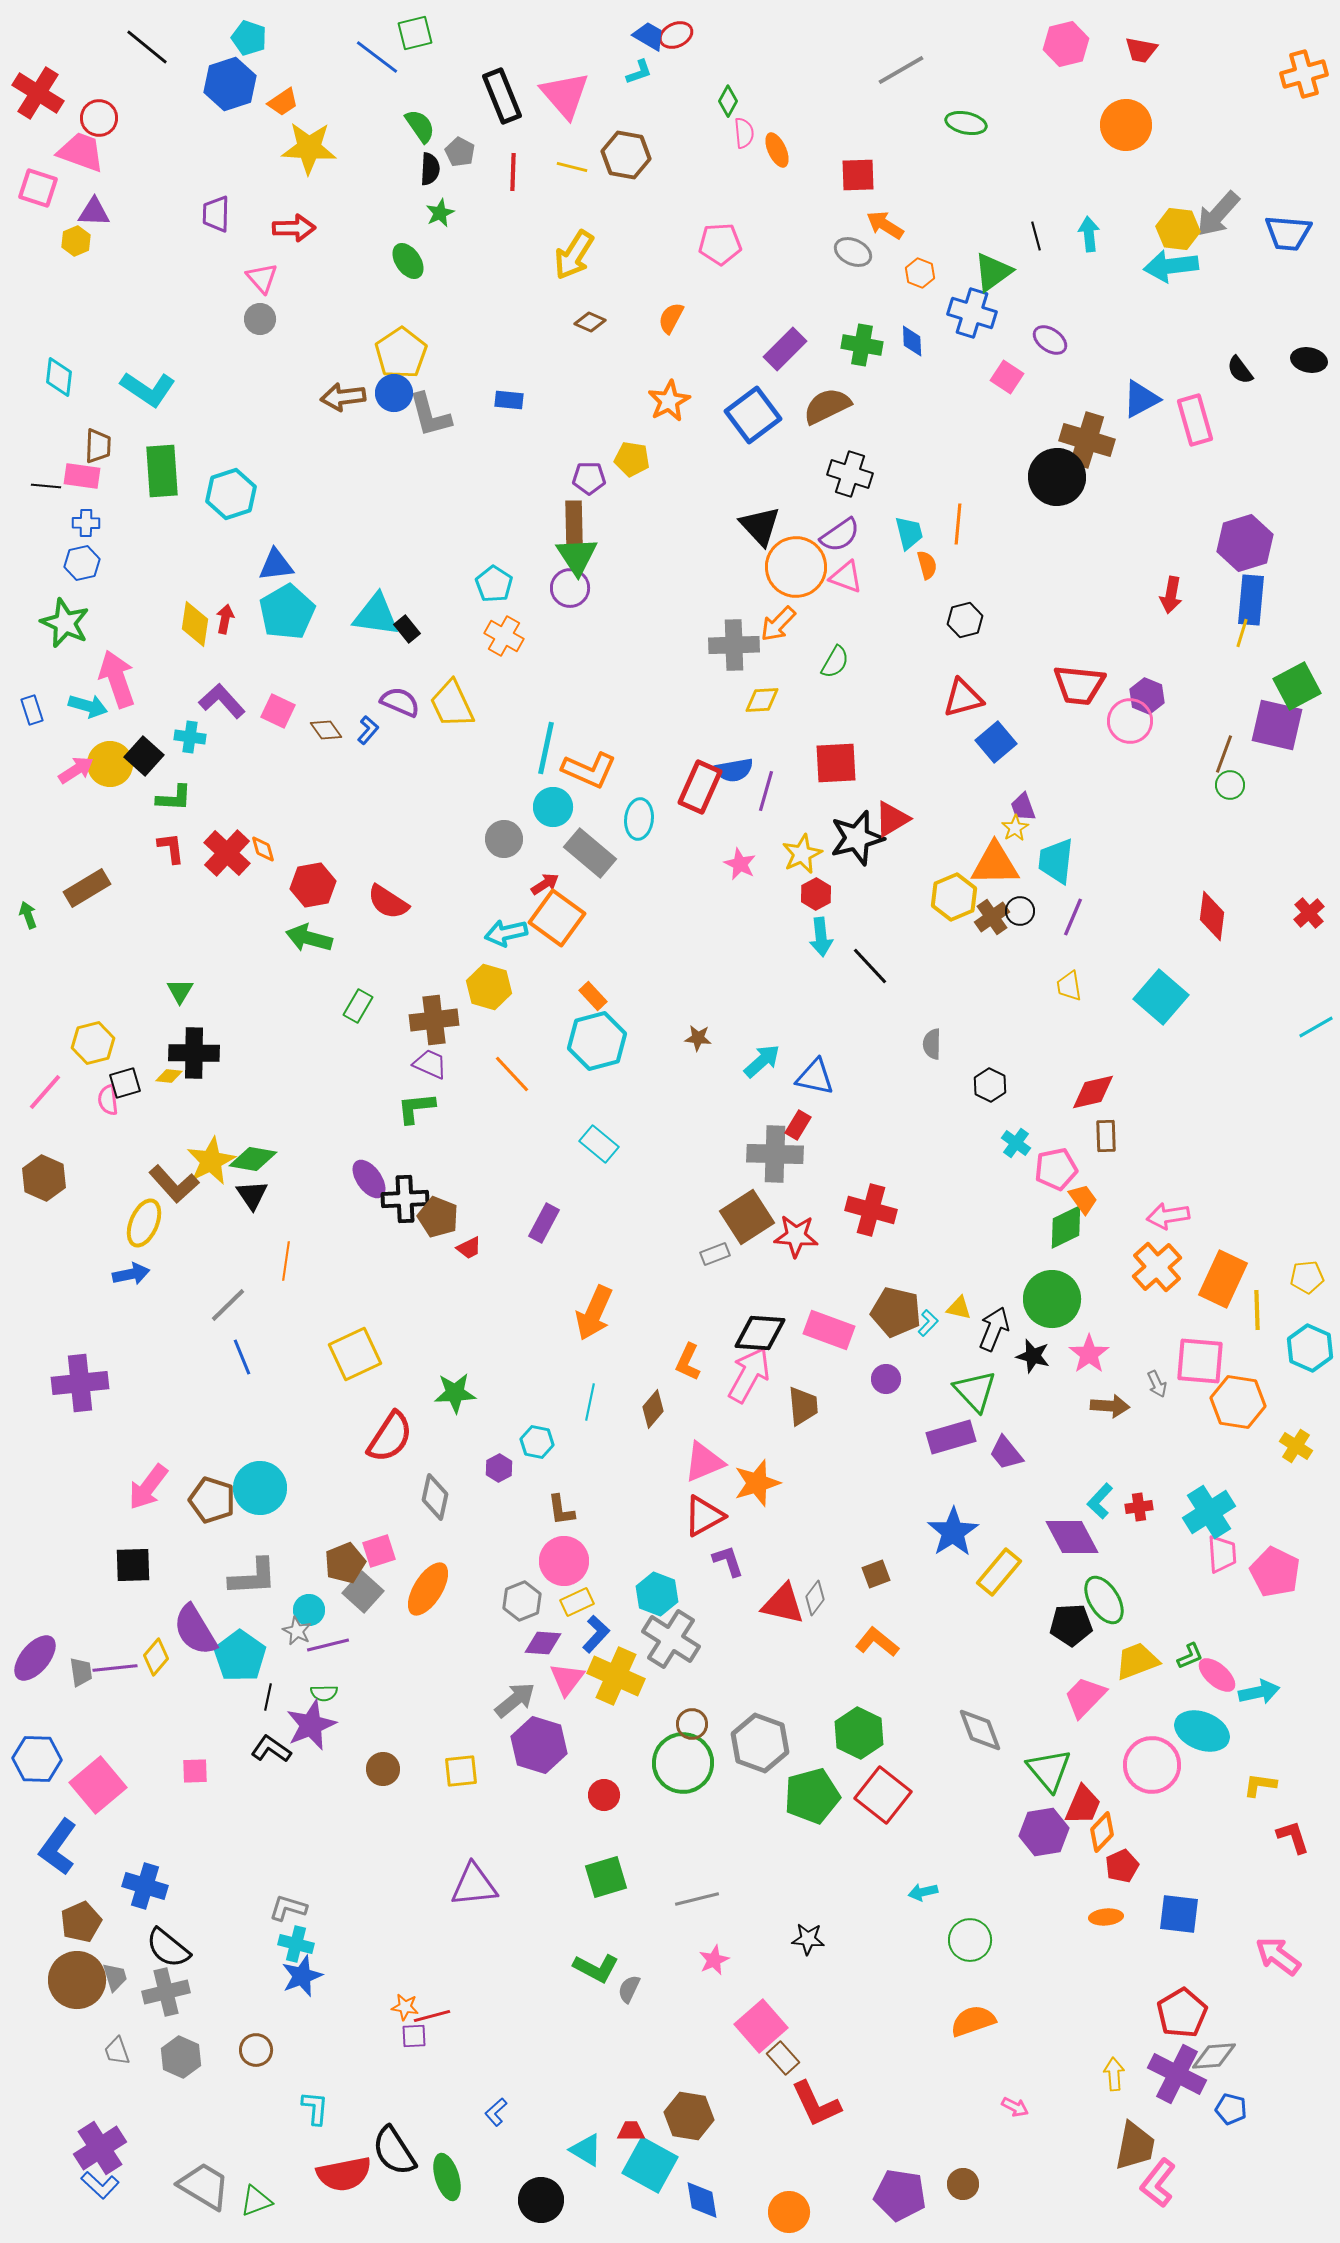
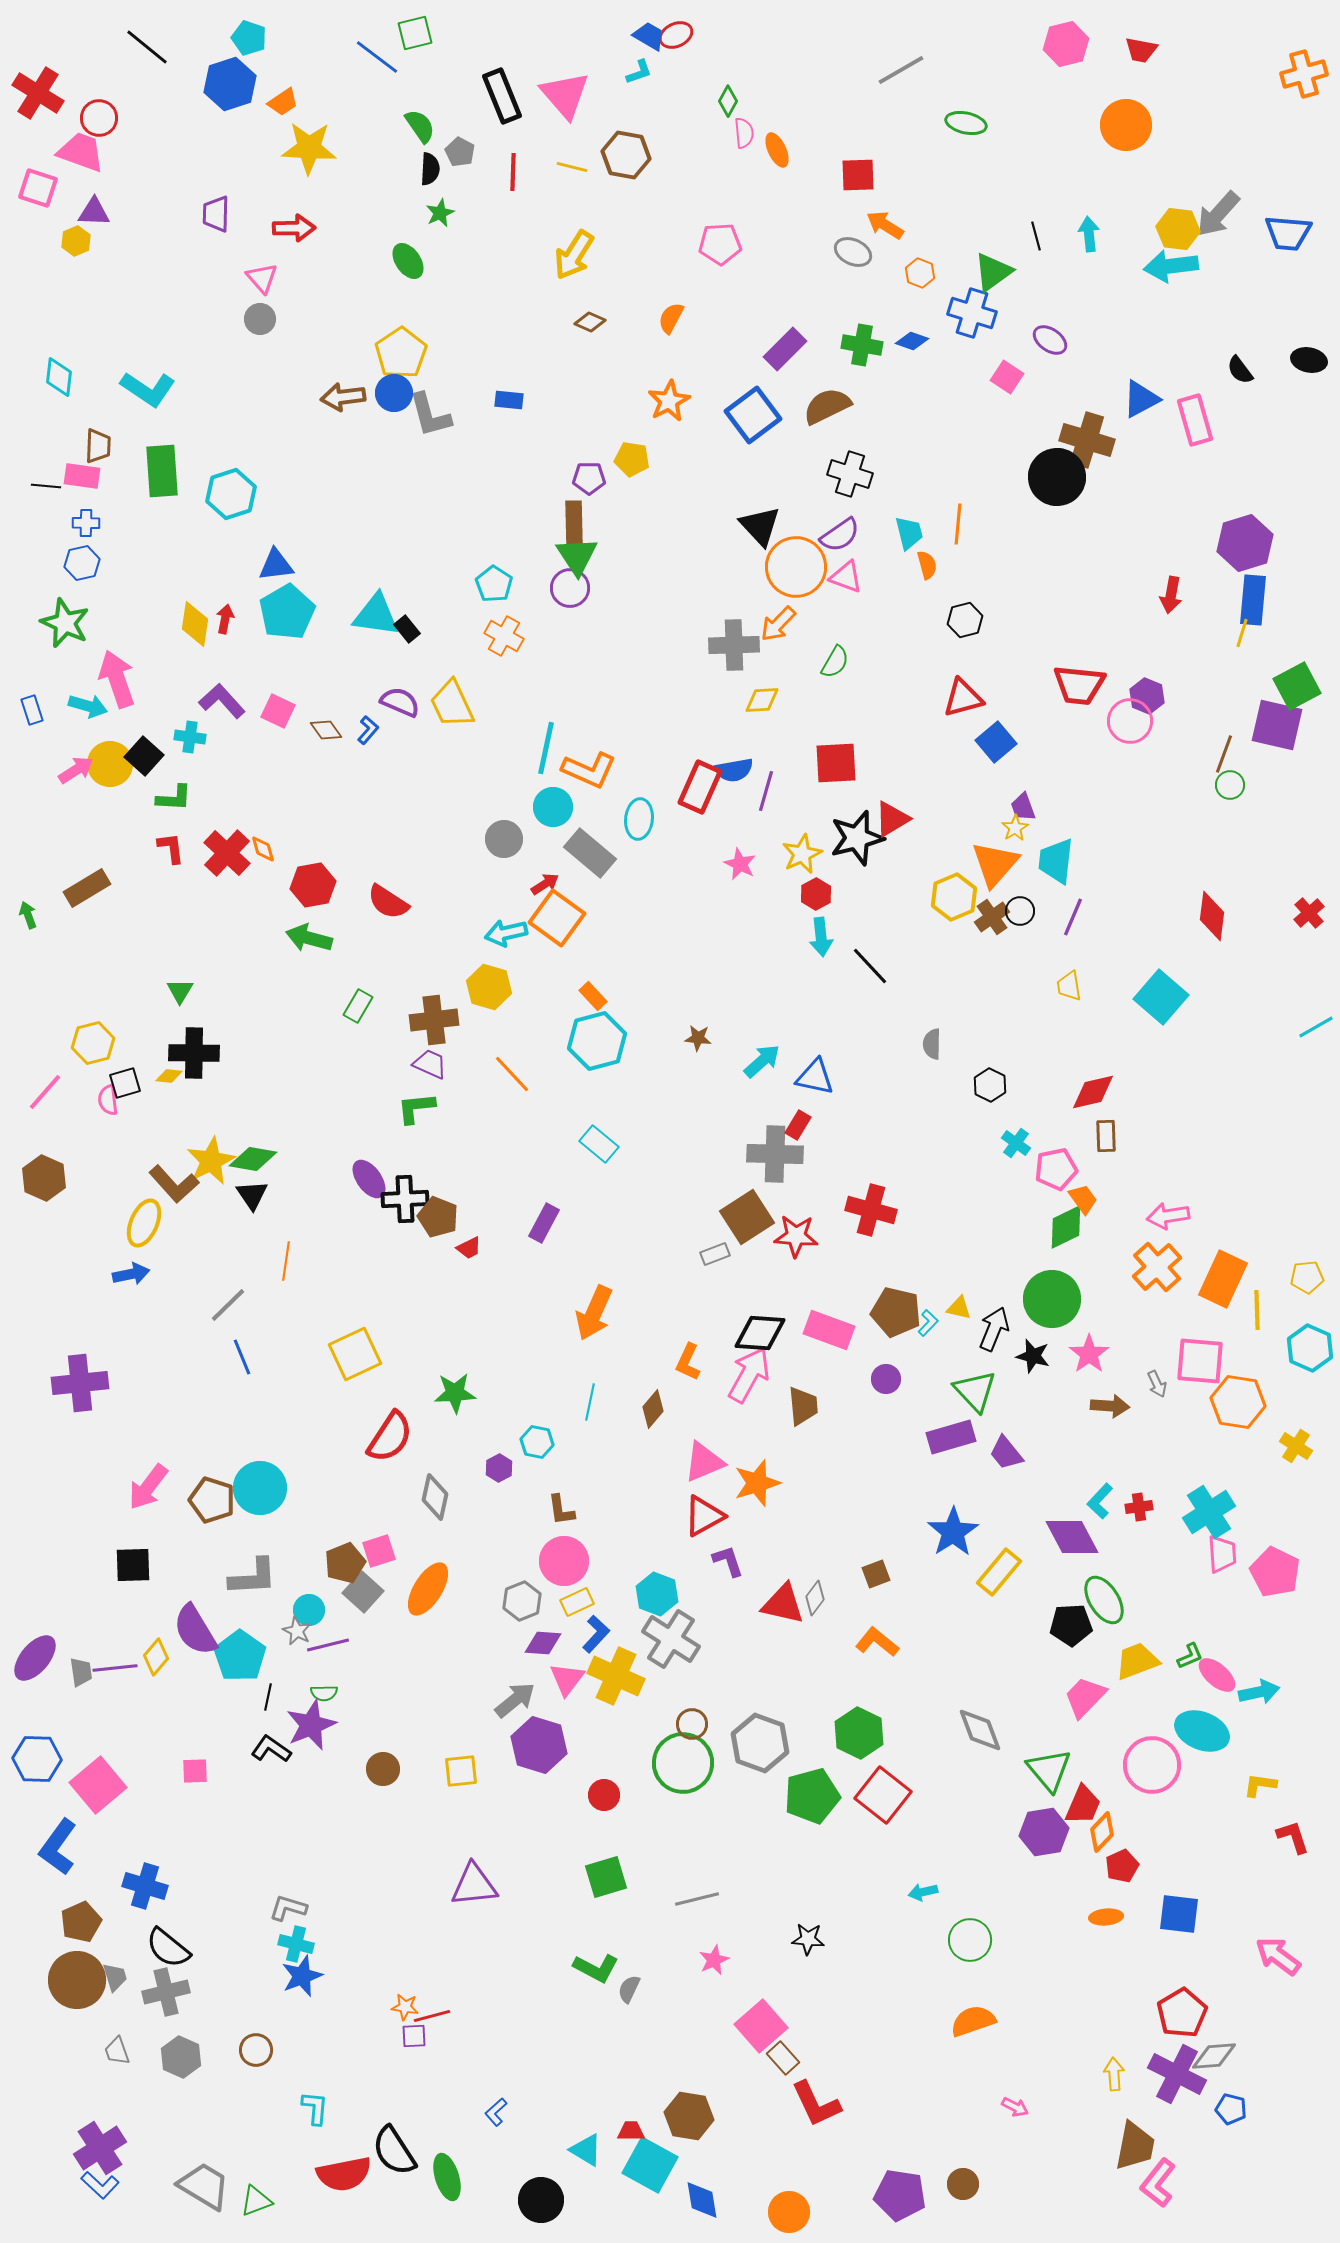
blue diamond at (912, 341): rotated 68 degrees counterclockwise
blue rectangle at (1251, 600): moved 2 px right
orange triangle at (995, 864): rotated 48 degrees counterclockwise
